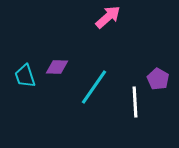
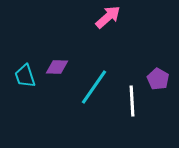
white line: moved 3 px left, 1 px up
